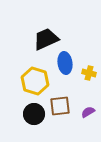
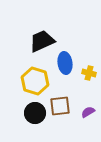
black trapezoid: moved 4 px left, 2 px down
black circle: moved 1 px right, 1 px up
